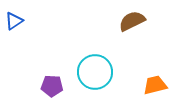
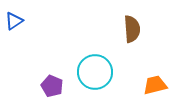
brown semicircle: moved 8 px down; rotated 112 degrees clockwise
purple pentagon: rotated 20 degrees clockwise
